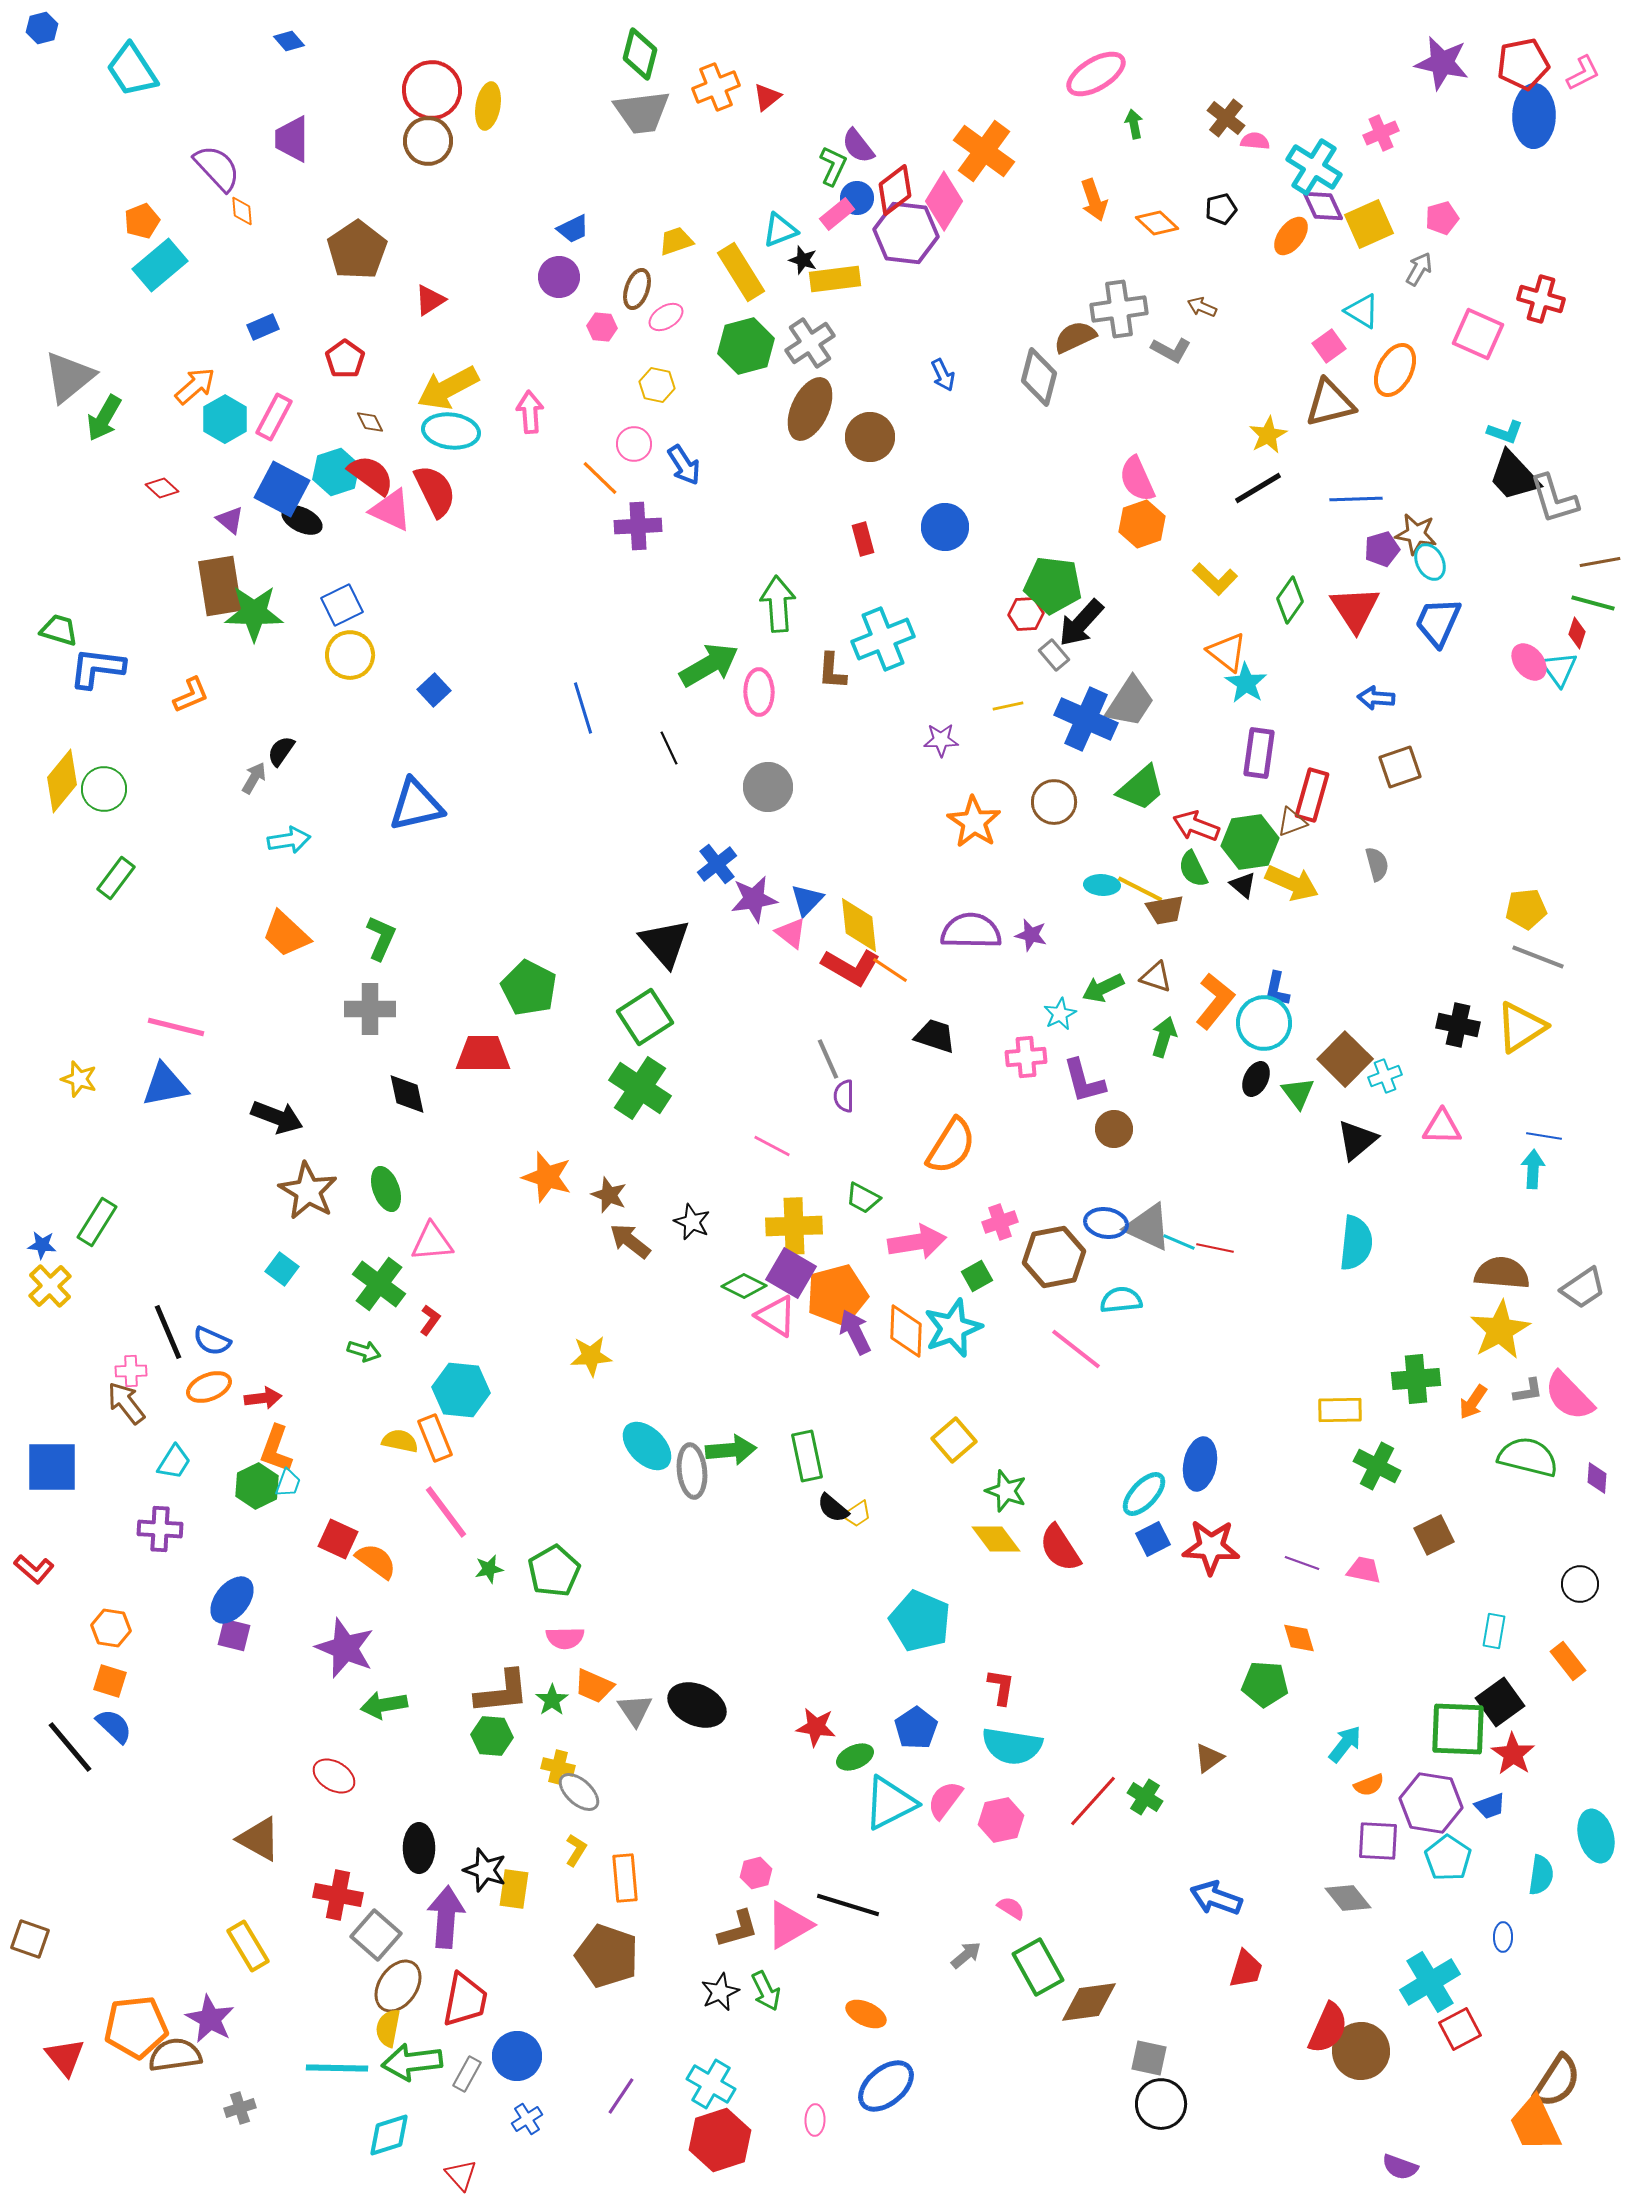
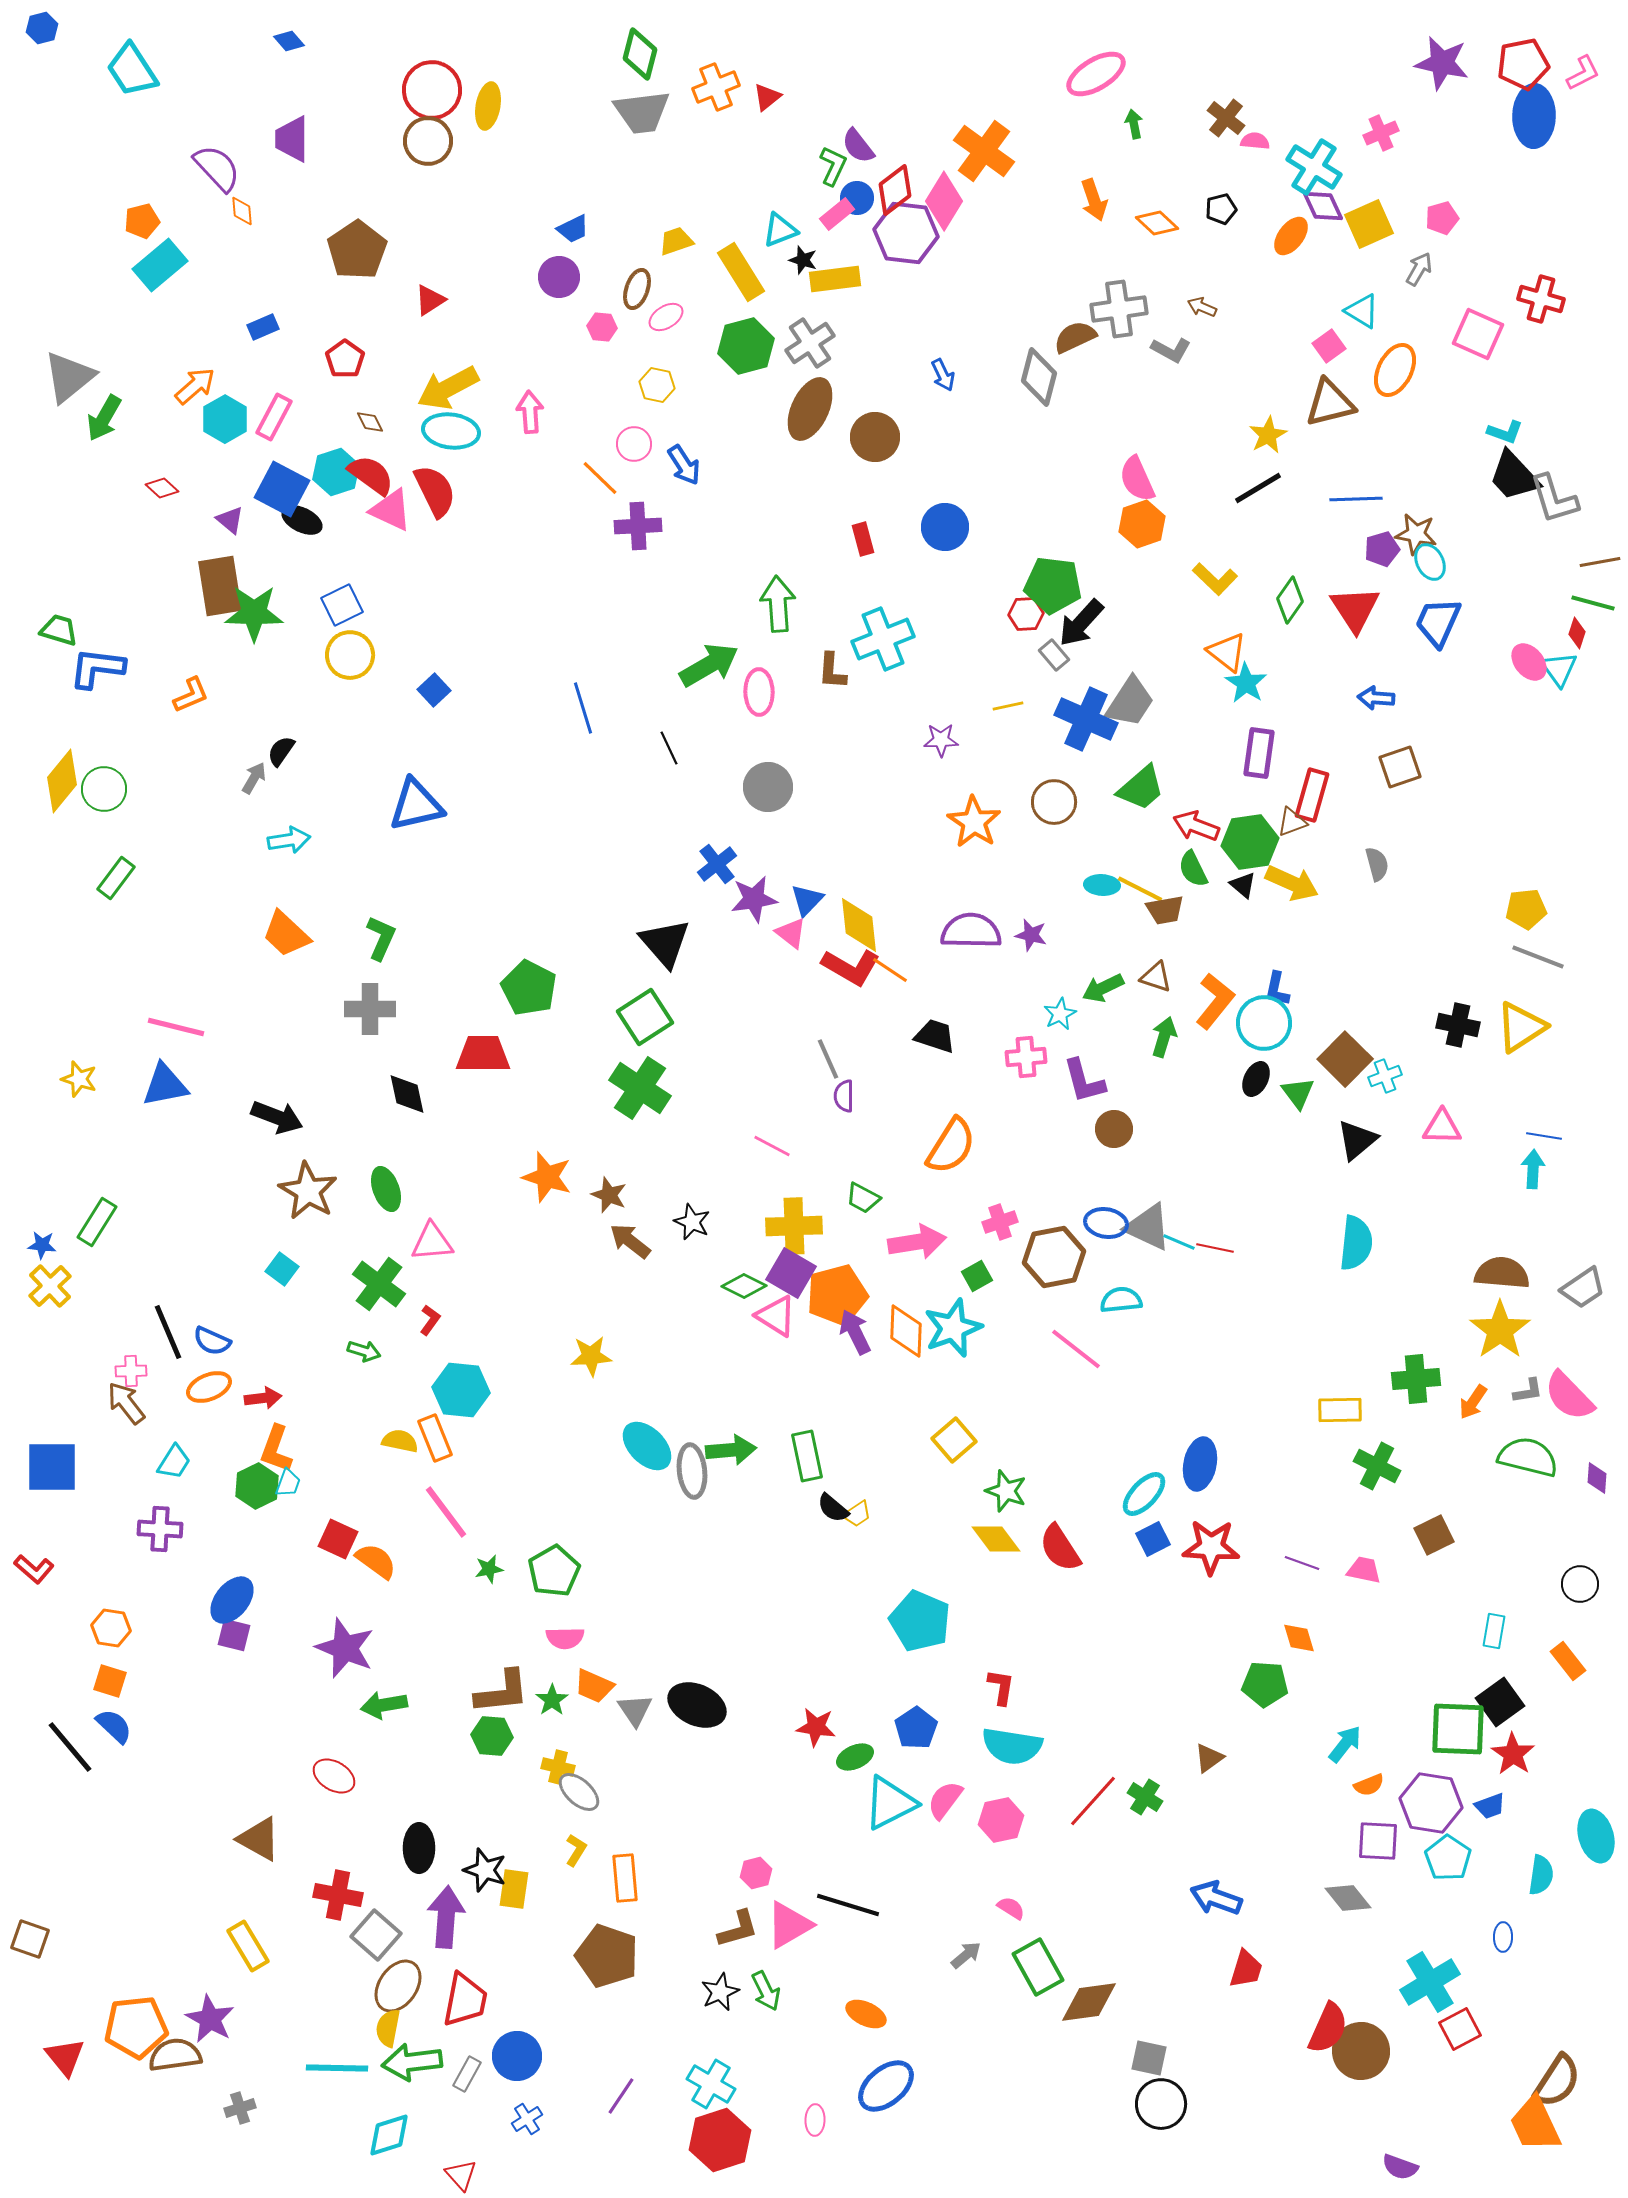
orange pentagon at (142, 221): rotated 8 degrees clockwise
brown circle at (870, 437): moved 5 px right
yellow star at (1500, 1330): rotated 6 degrees counterclockwise
